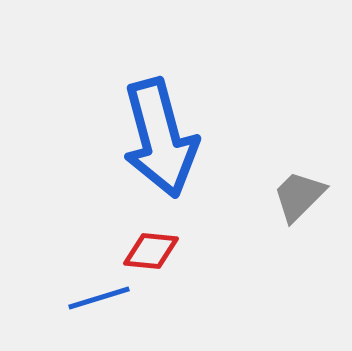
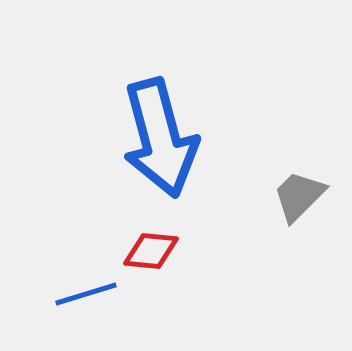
blue line: moved 13 px left, 4 px up
